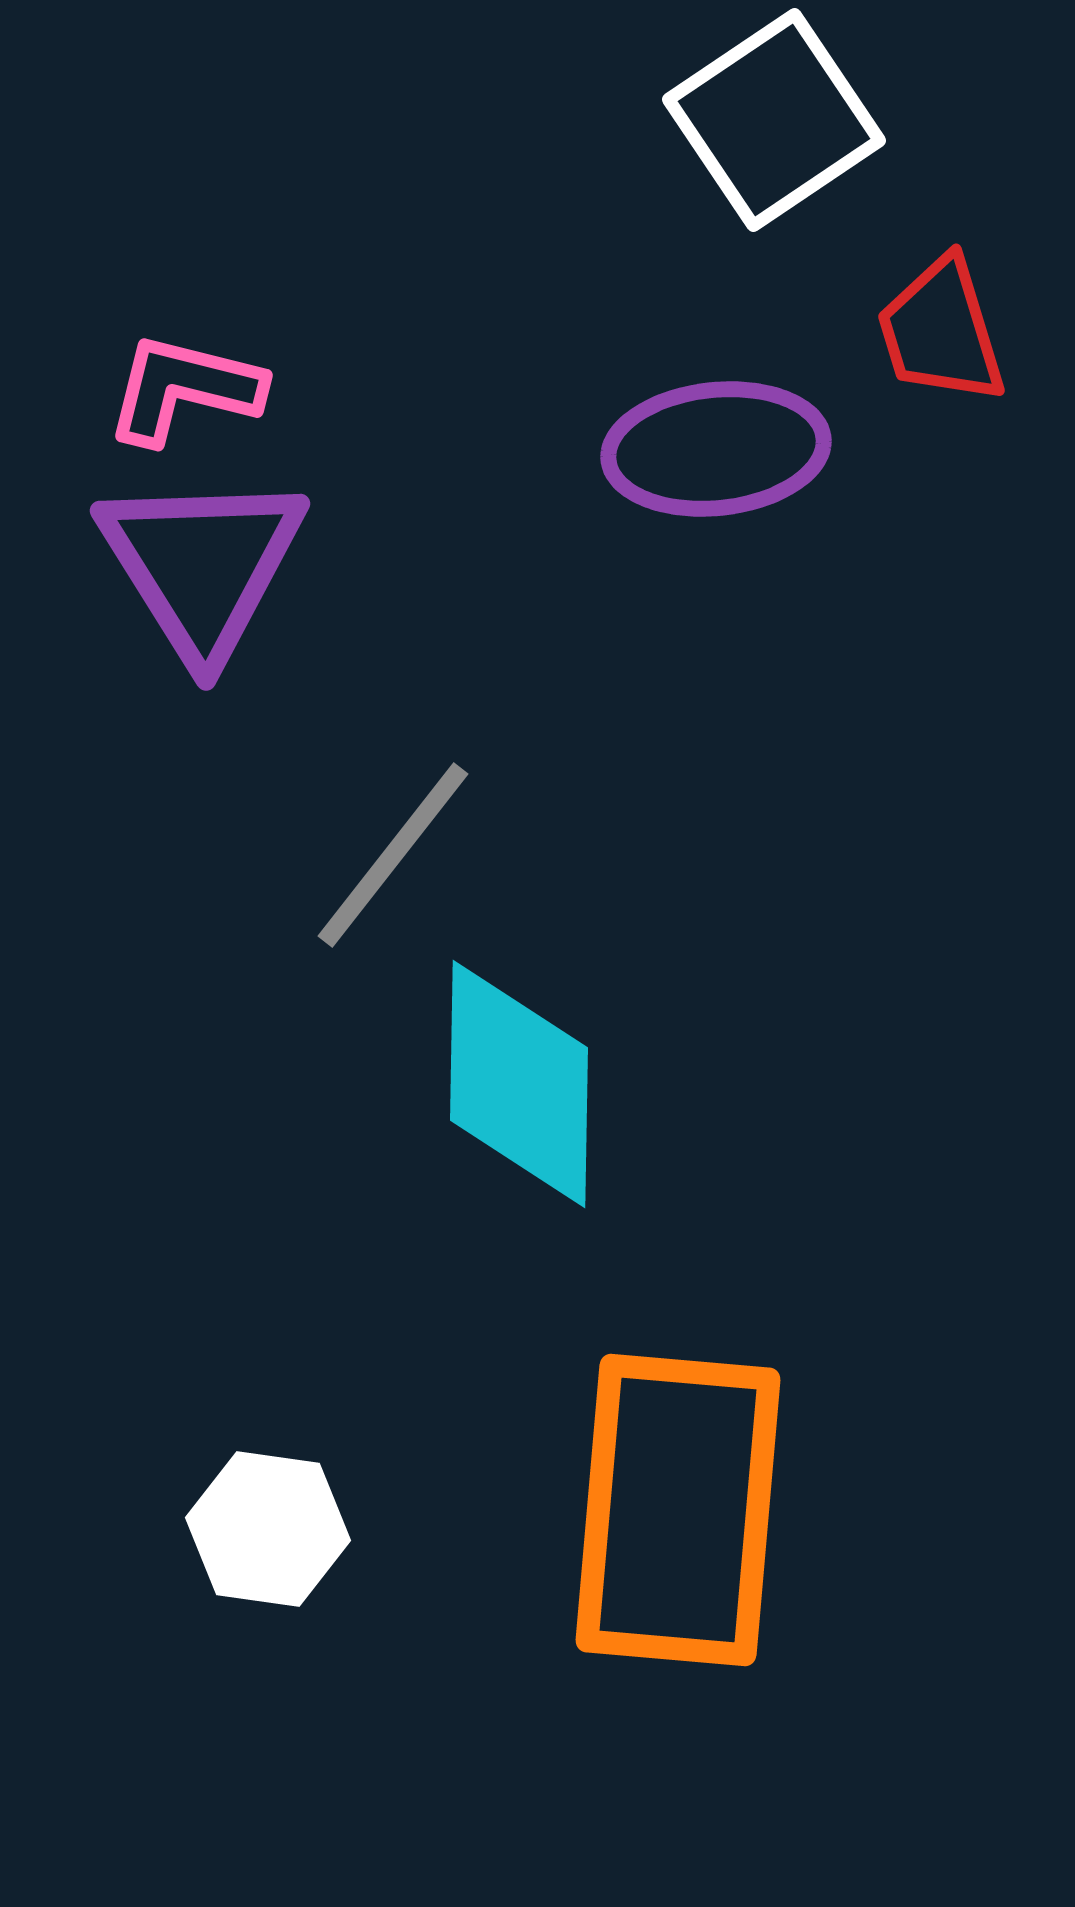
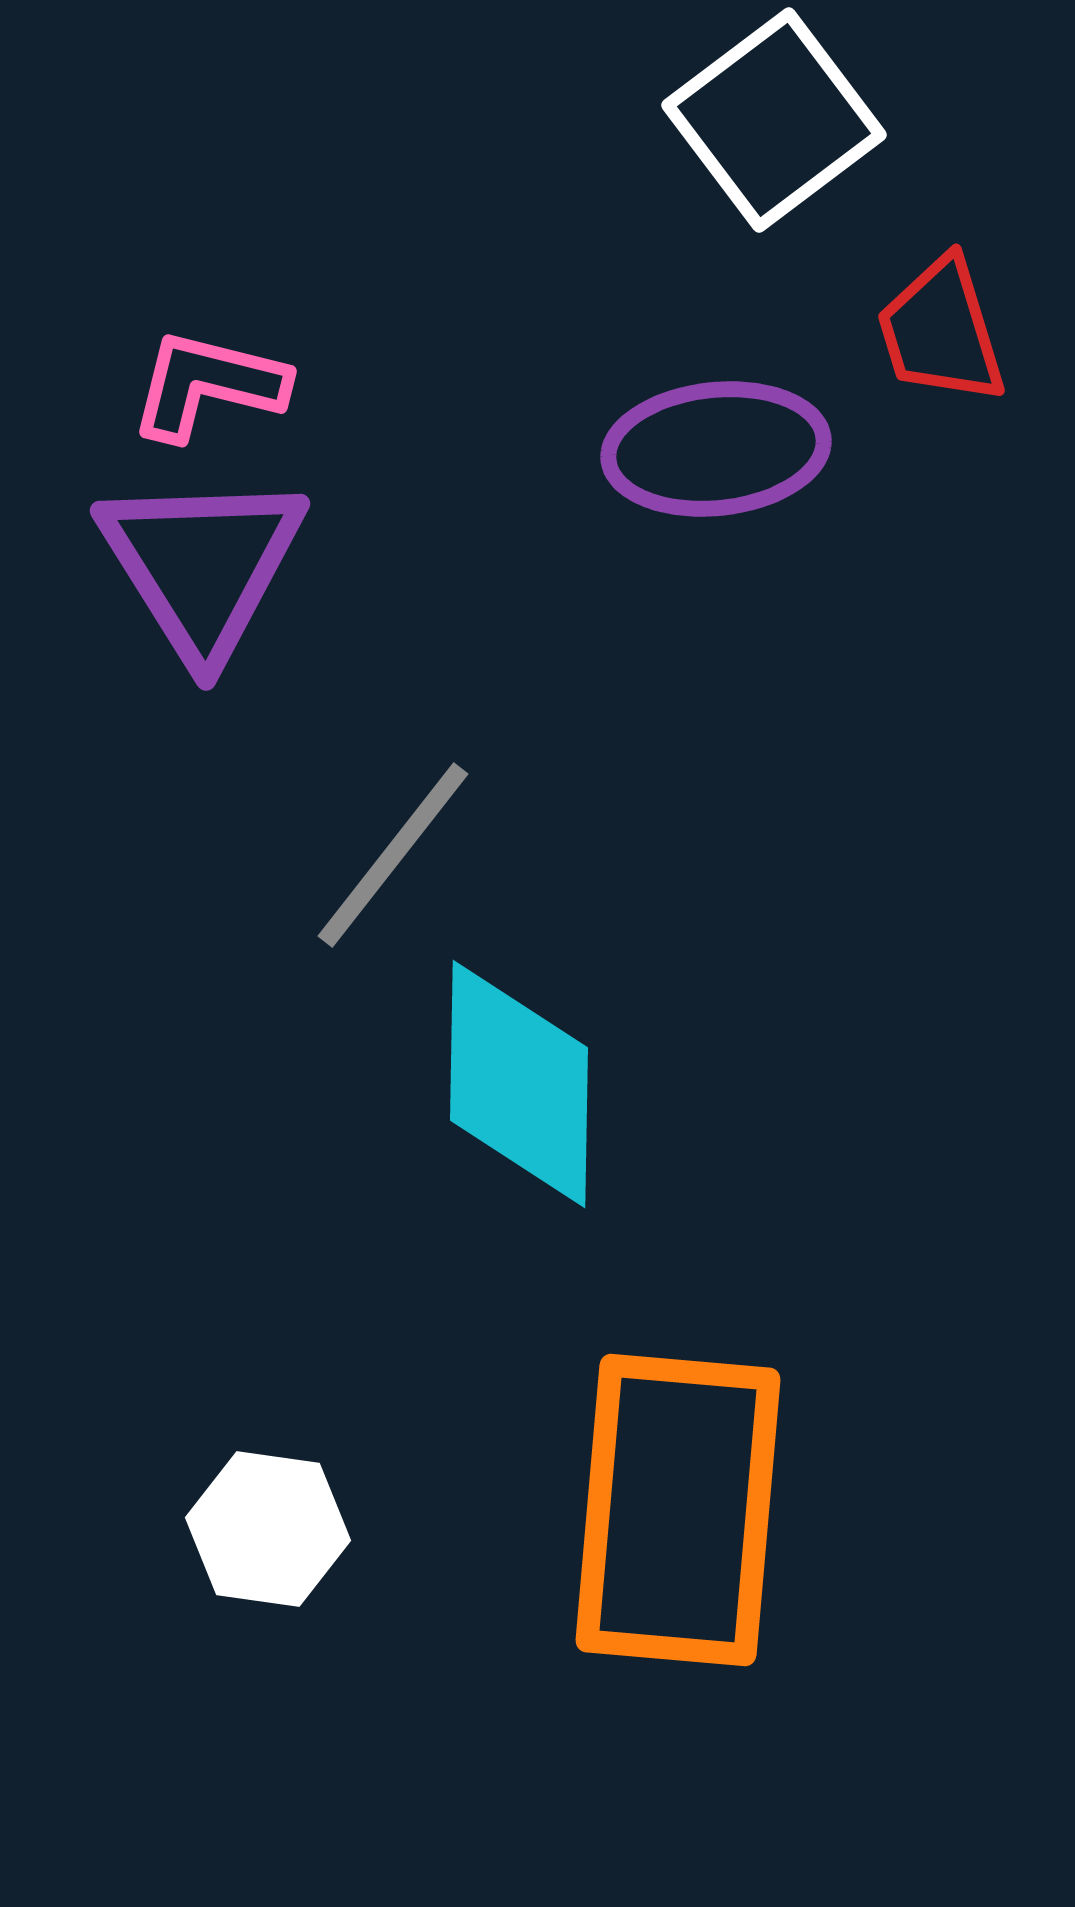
white square: rotated 3 degrees counterclockwise
pink L-shape: moved 24 px right, 4 px up
